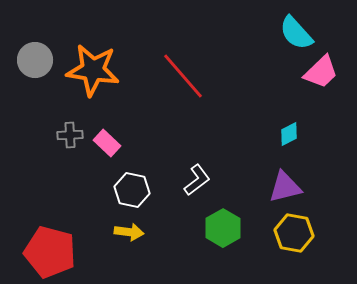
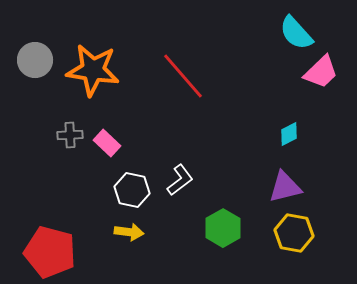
white L-shape: moved 17 px left
